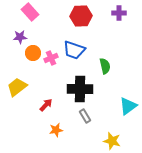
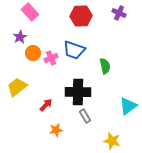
purple cross: rotated 24 degrees clockwise
purple star: rotated 24 degrees counterclockwise
black cross: moved 2 px left, 3 px down
